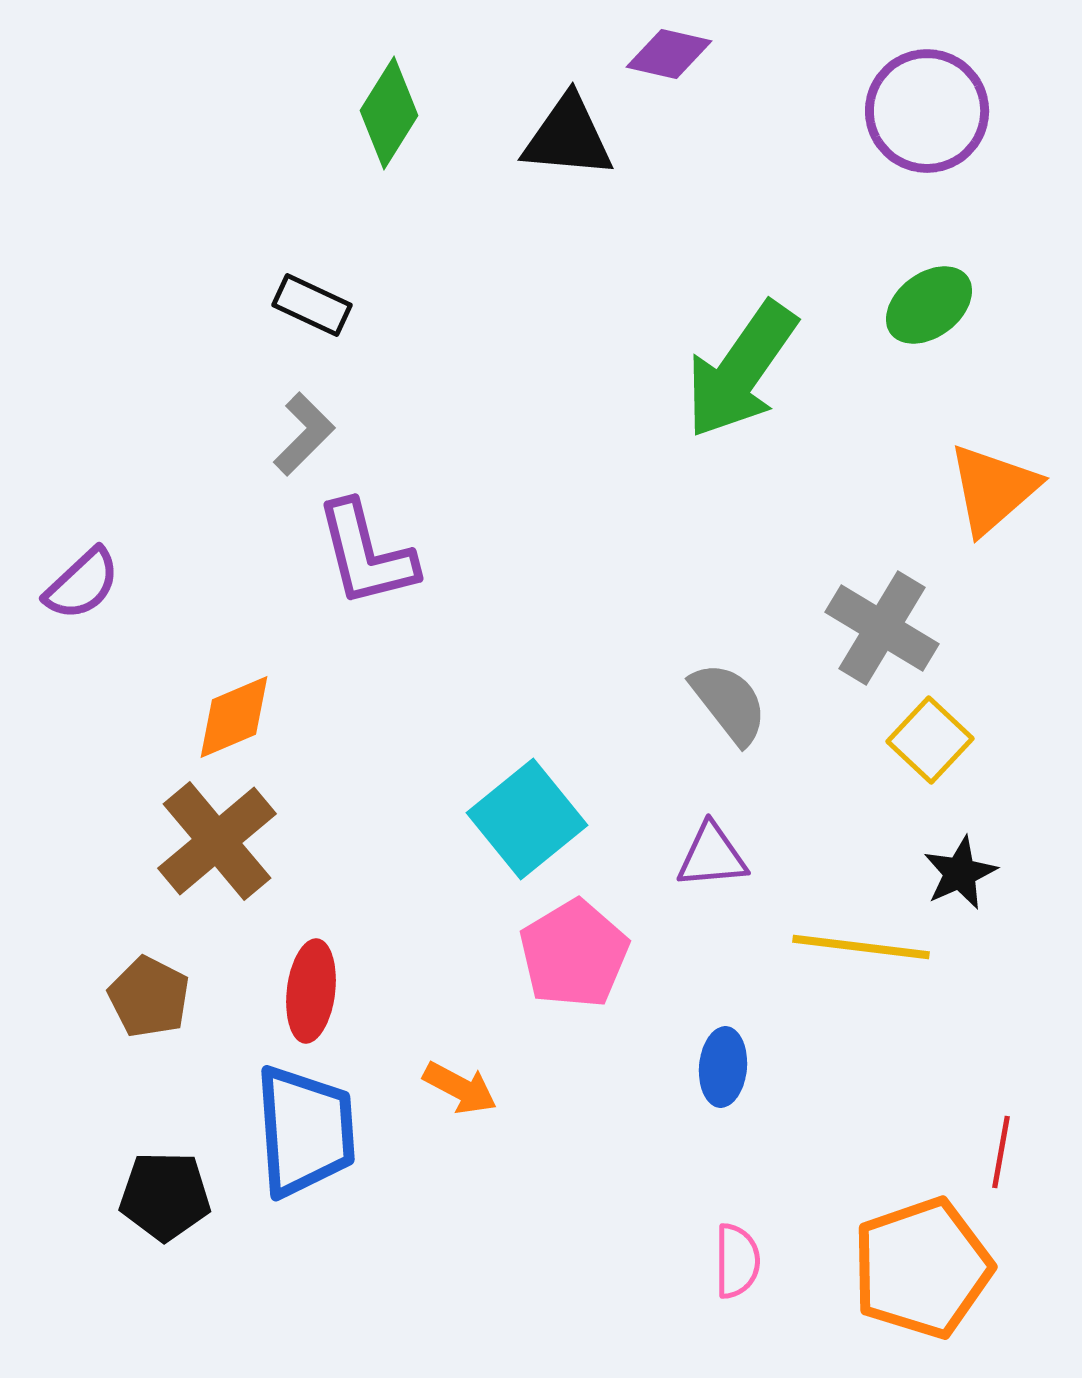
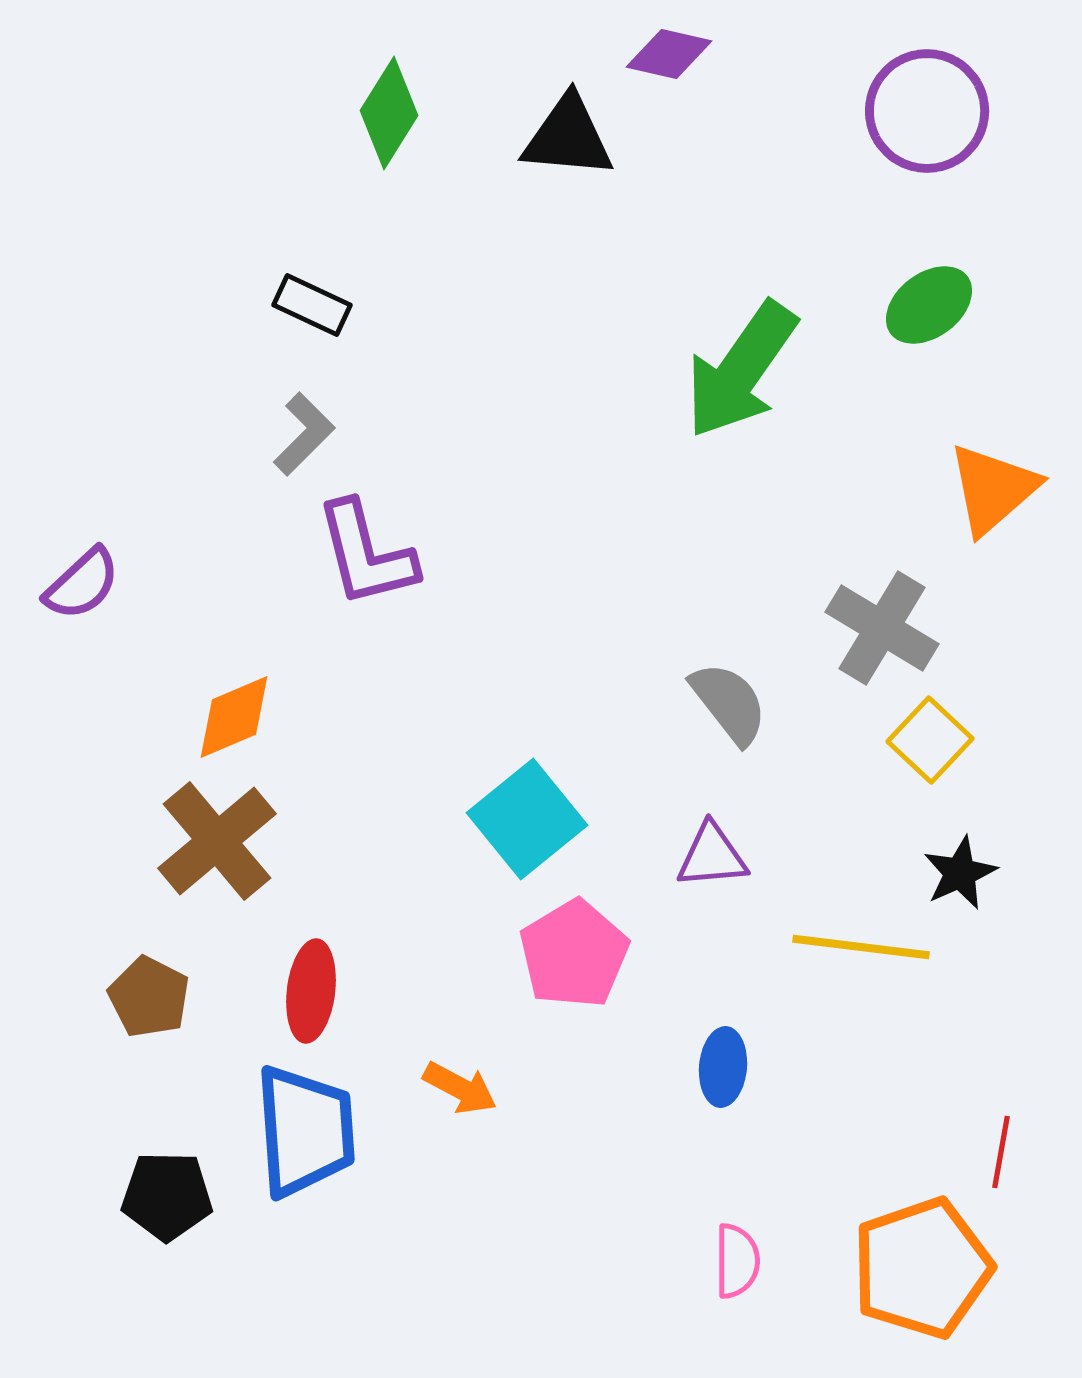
black pentagon: moved 2 px right
